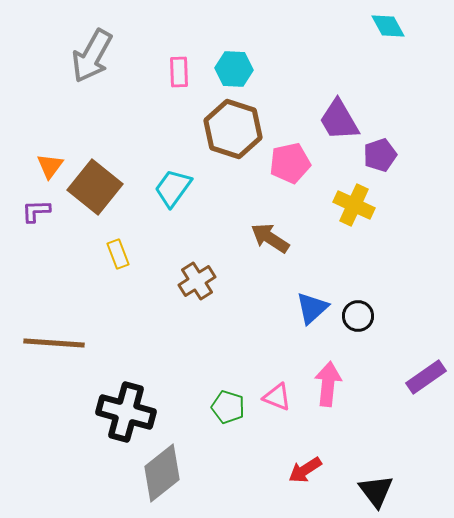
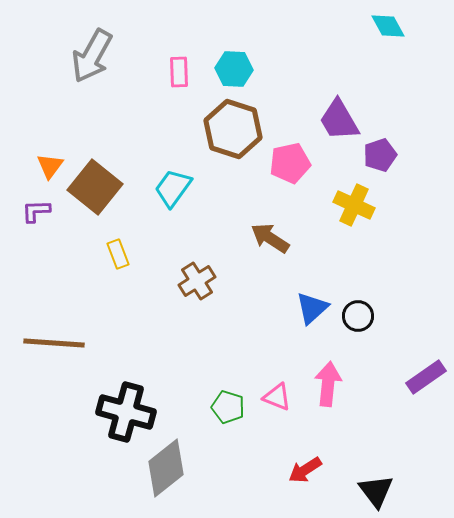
gray diamond: moved 4 px right, 5 px up
